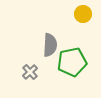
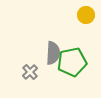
yellow circle: moved 3 px right, 1 px down
gray semicircle: moved 3 px right, 8 px down
